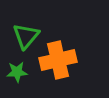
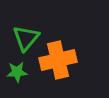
green triangle: moved 2 px down
